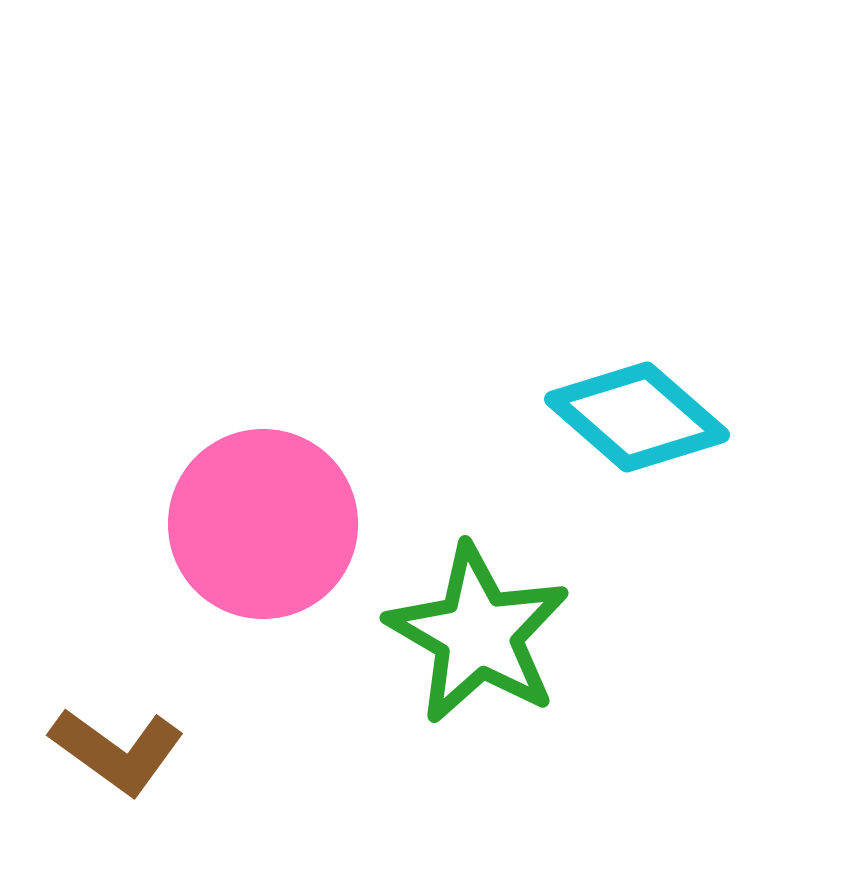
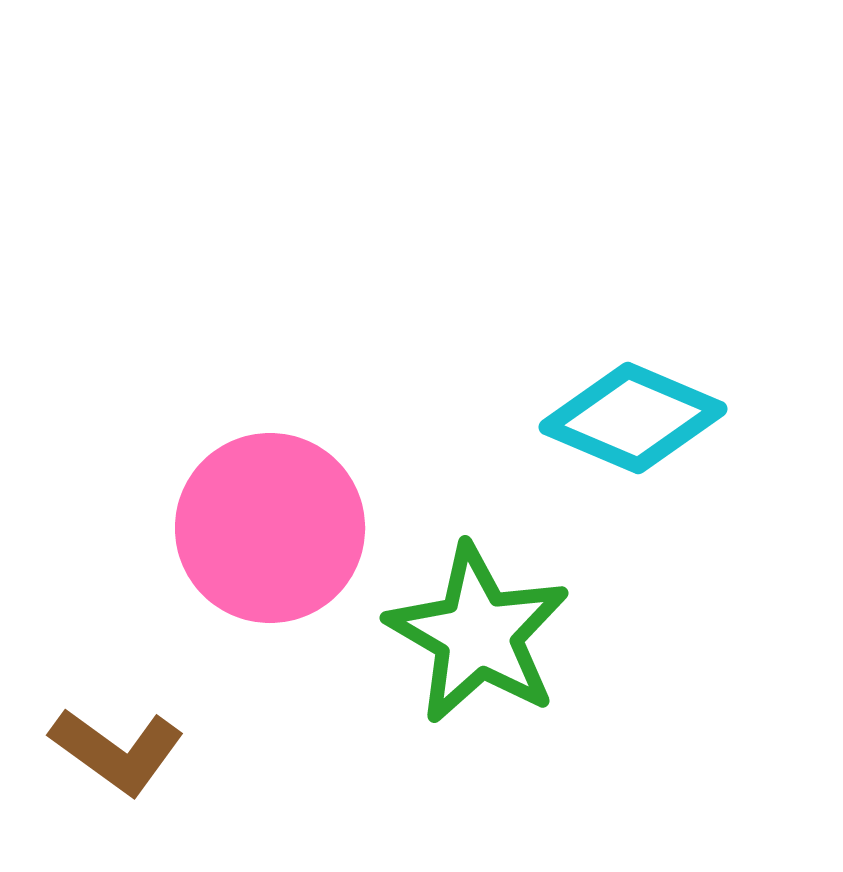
cyan diamond: moved 4 px left, 1 px down; rotated 18 degrees counterclockwise
pink circle: moved 7 px right, 4 px down
